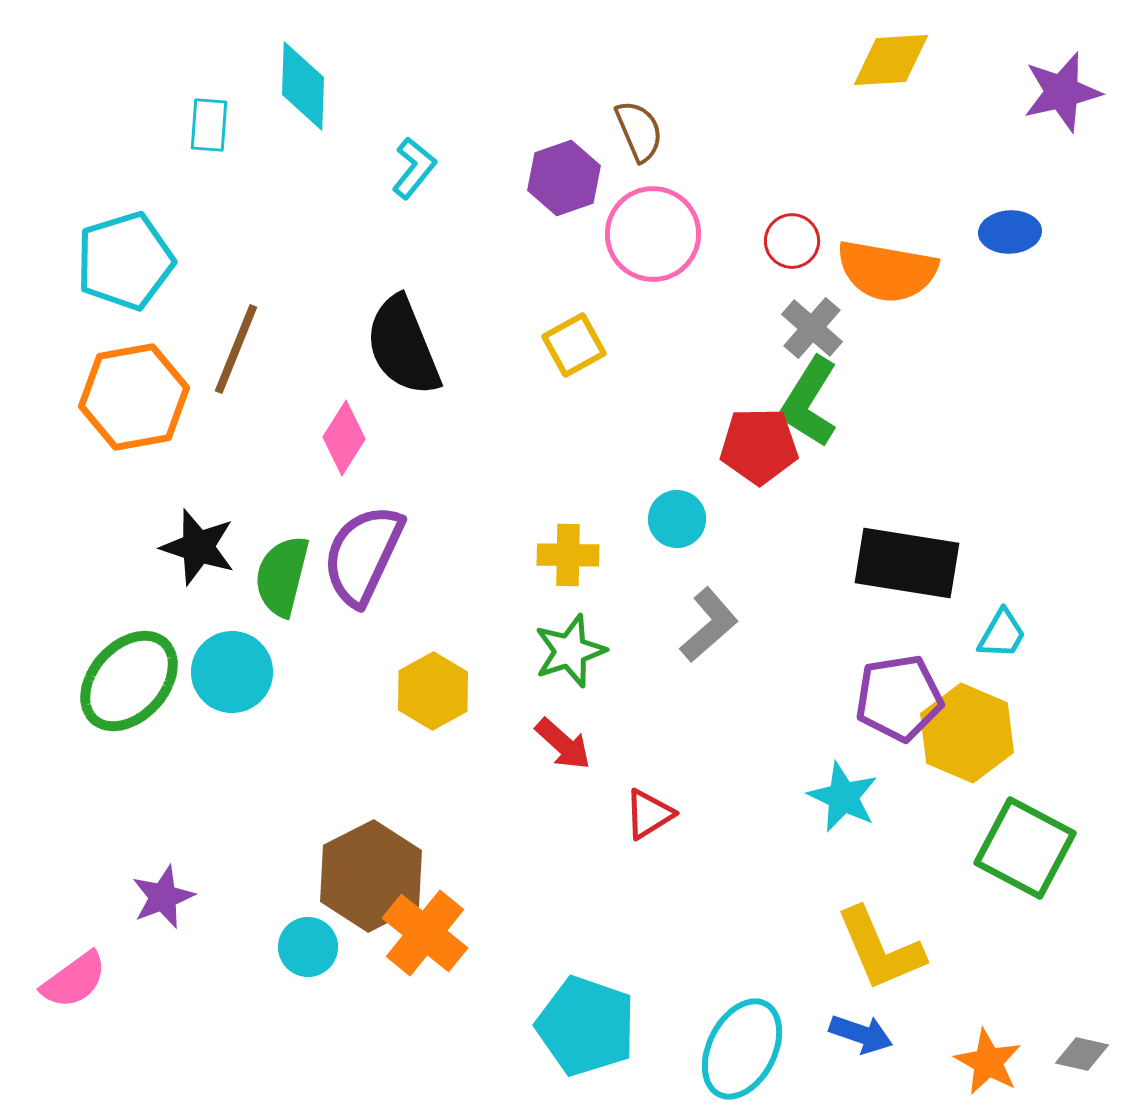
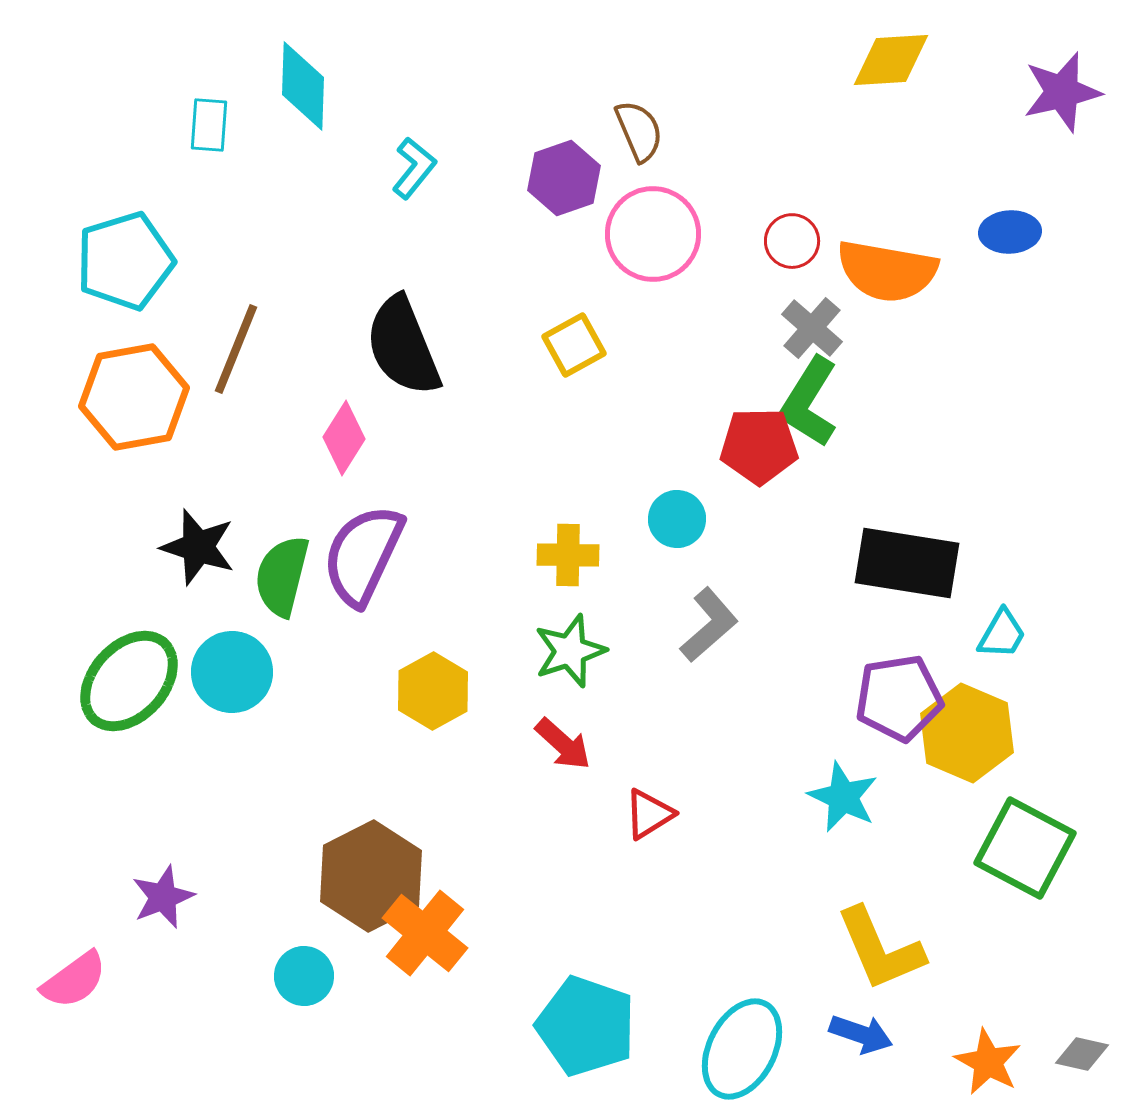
cyan circle at (308, 947): moved 4 px left, 29 px down
